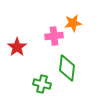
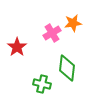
pink cross: moved 2 px left, 3 px up; rotated 24 degrees counterclockwise
